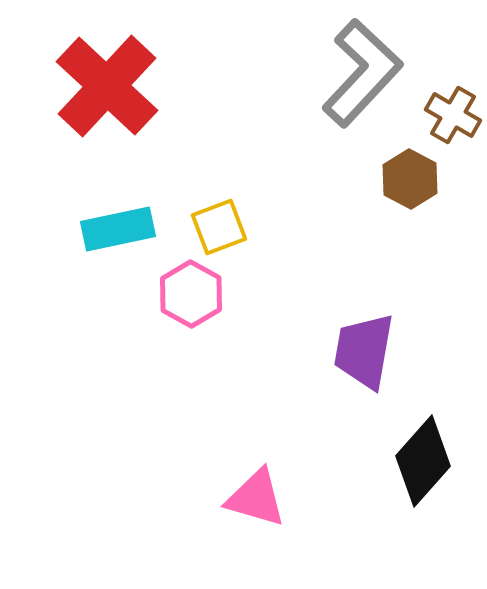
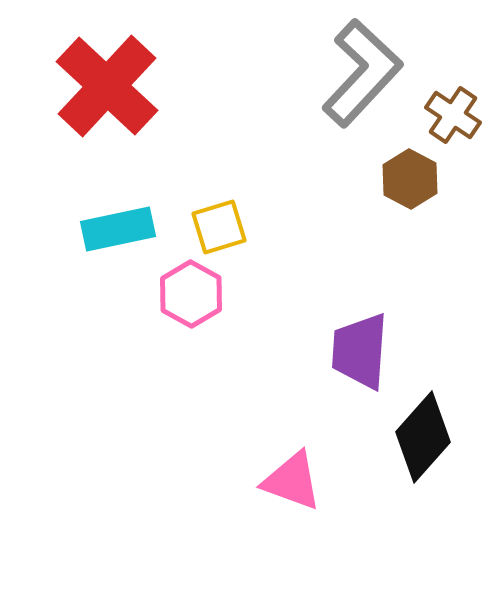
brown cross: rotated 4 degrees clockwise
yellow square: rotated 4 degrees clockwise
purple trapezoid: moved 4 px left; rotated 6 degrees counterclockwise
black diamond: moved 24 px up
pink triangle: moved 36 px right, 17 px up; rotated 4 degrees clockwise
